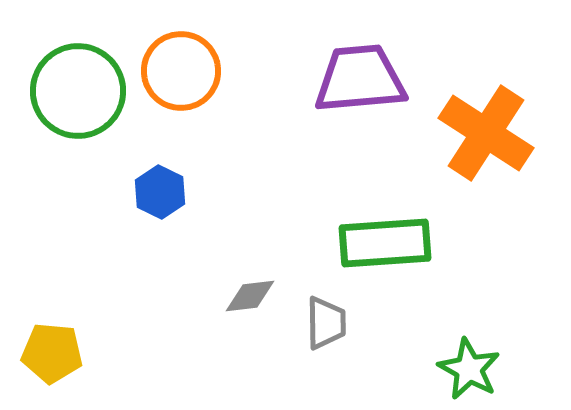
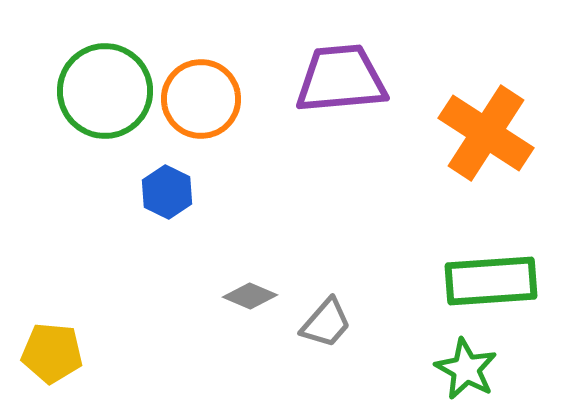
orange circle: moved 20 px right, 28 px down
purple trapezoid: moved 19 px left
green circle: moved 27 px right
blue hexagon: moved 7 px right
green rectangle: moved 106 px right, 38 px down
gray diamond: rotated 30 degrees clockwise
gray trapezoid: rotated 42 degrees clockwise
green star: moved 3 px left
